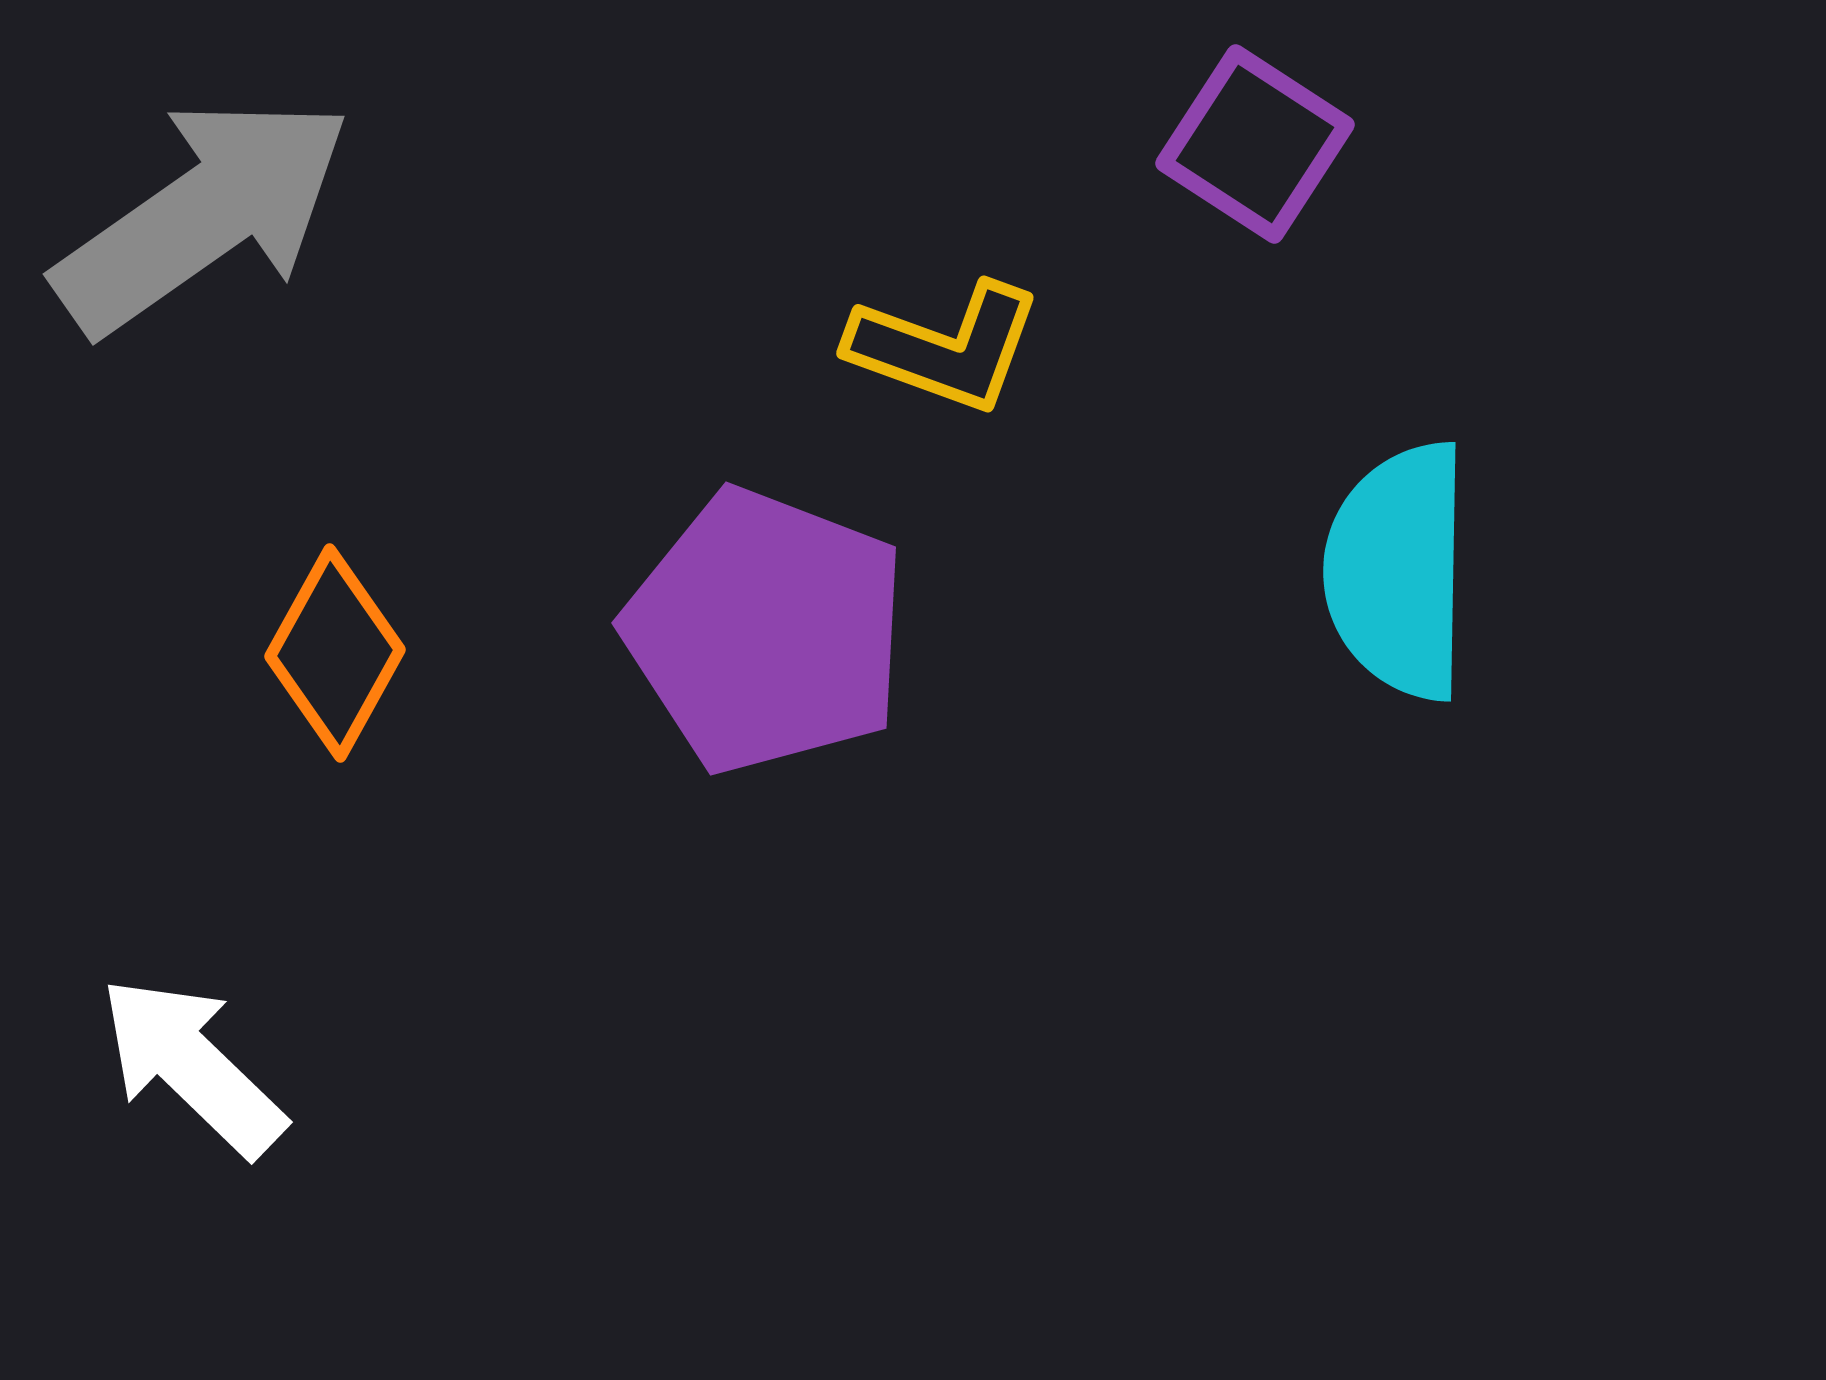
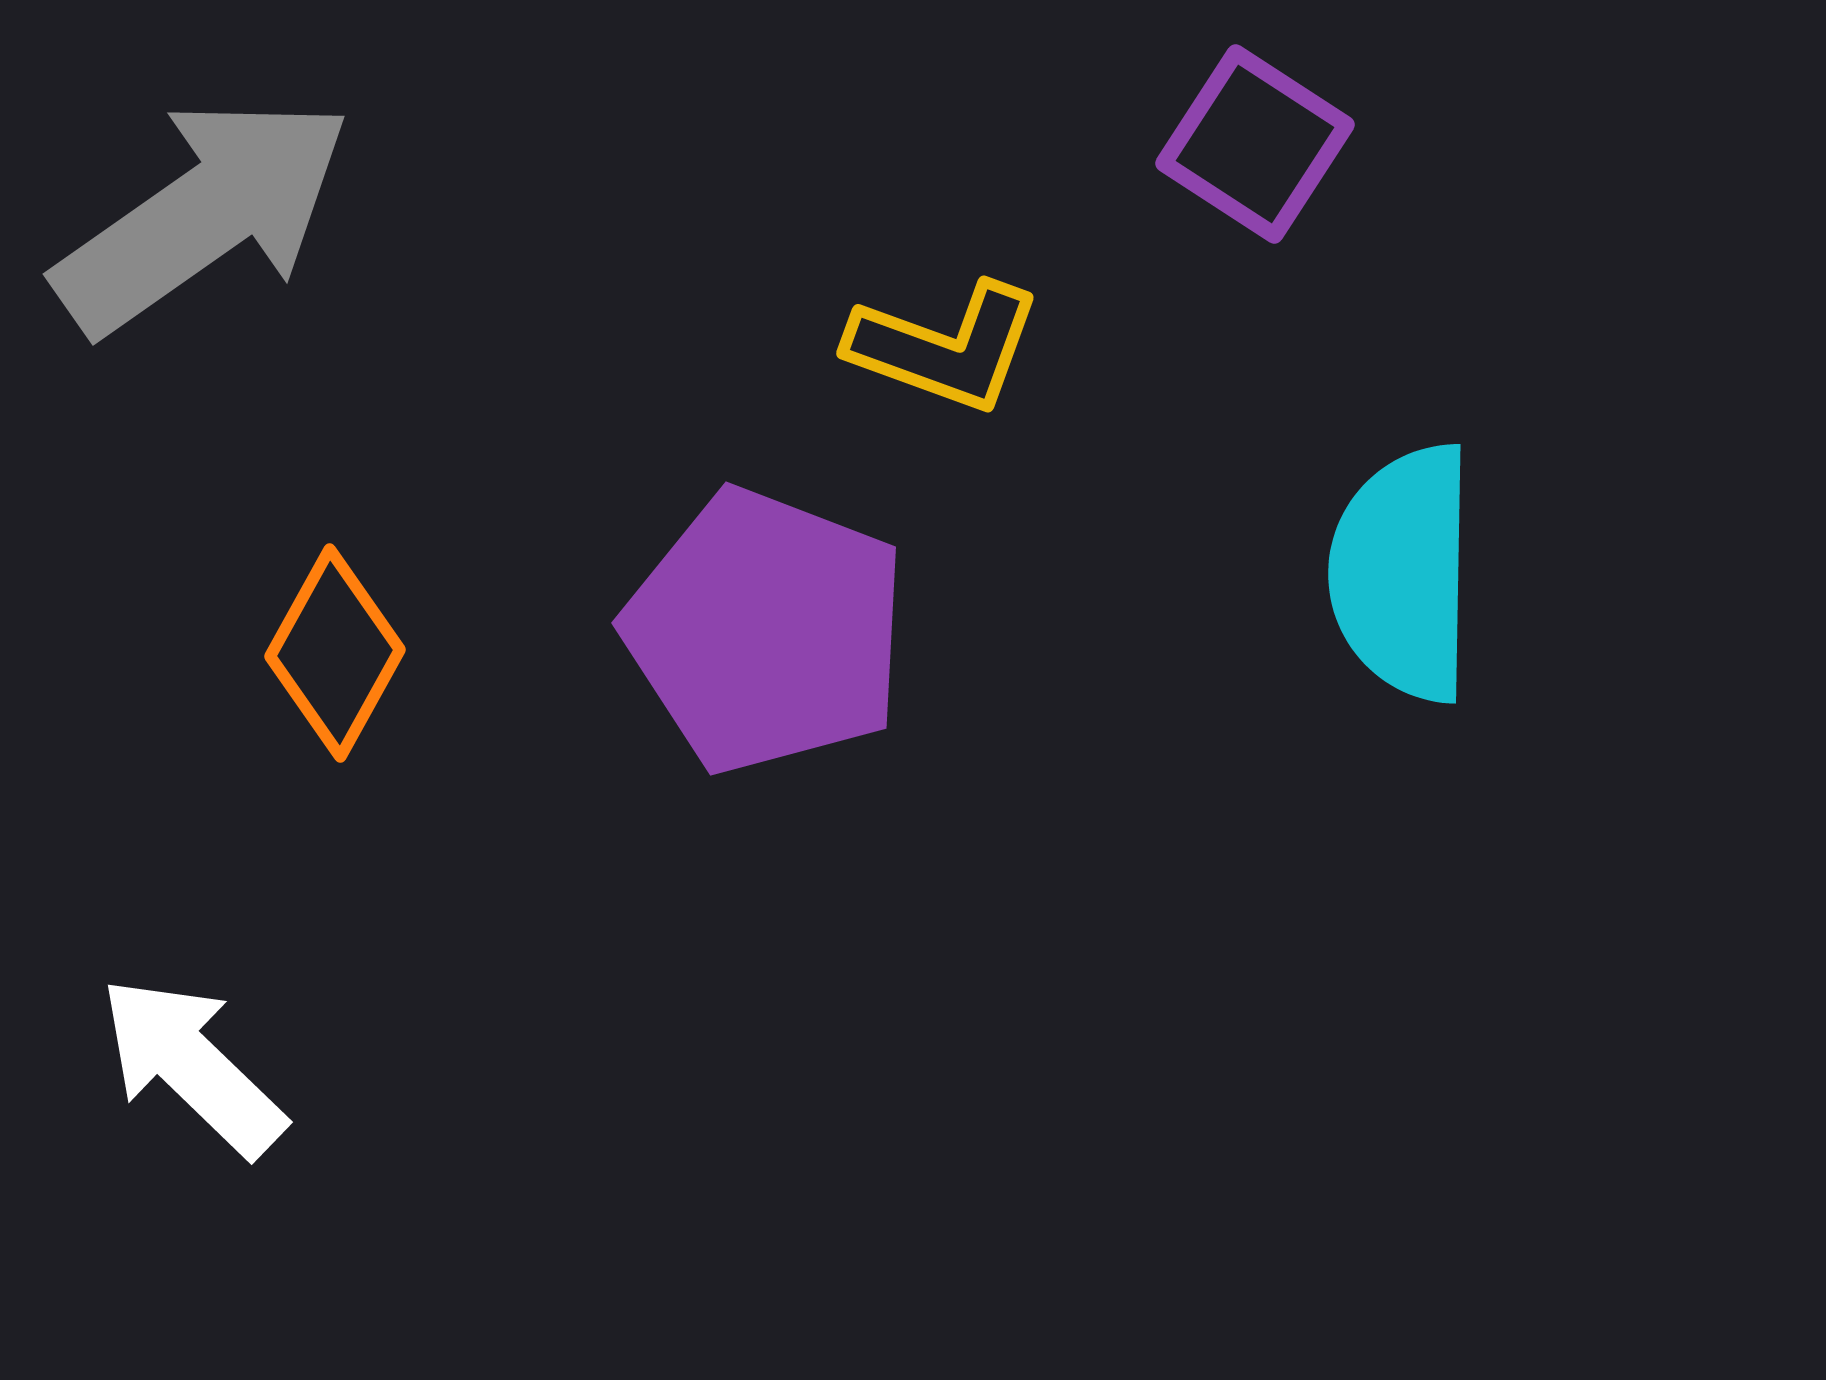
cyan semicircle: moved 5 px right, 2 px down
